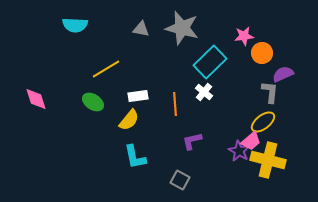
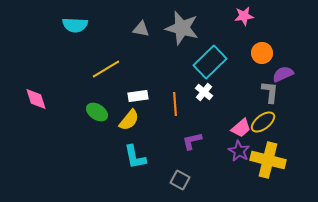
pink star: moved 20 px up
green ellipse: moved 4 px right, 10 px down
pink trapezoid: moved 10 px left, 13 px up
